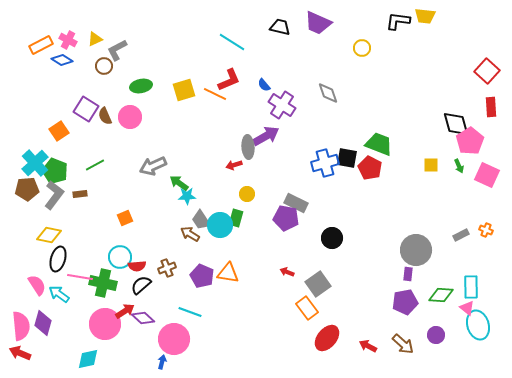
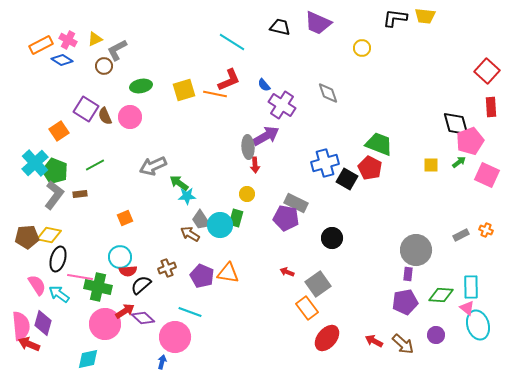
black L-shape at (398, 21): moved 3 px left, 3 px up
orange line at (215, 94): rotated 15 degrees counterclockwise
pink pentagon at (470, 141): rotated 12 degrees clockwise
black square at (347, 158): moved 21 px down; rotated 20 degrees clockwise
red arrow at (234, 165): moved 21 px right; rotated 77 degrees counterclockwise
green arrow at (459, 166): moved 4 px up; rotated 104 degrees counterclockwise
brown pentagon at (27, 189): moved 48 px down
red semicircle at (137, 266): moved 9 px left, 5 px down
green cross at (103, 283): moved 5 px left, 4 px down
pink circle at (174, 339): moved 1 px right, 2 px up
red arrow at (368, 346): moved 6 px right, 5 px up
red arrow at (20, 353): moved 9 px right, 9 px up
